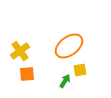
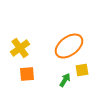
yellow cross: moved 3 px up
yellow square: moved 2 px right
green arrow: moved 1 px up
